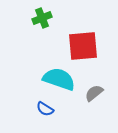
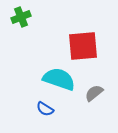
green cross: moved 21 px left, 1 px up
